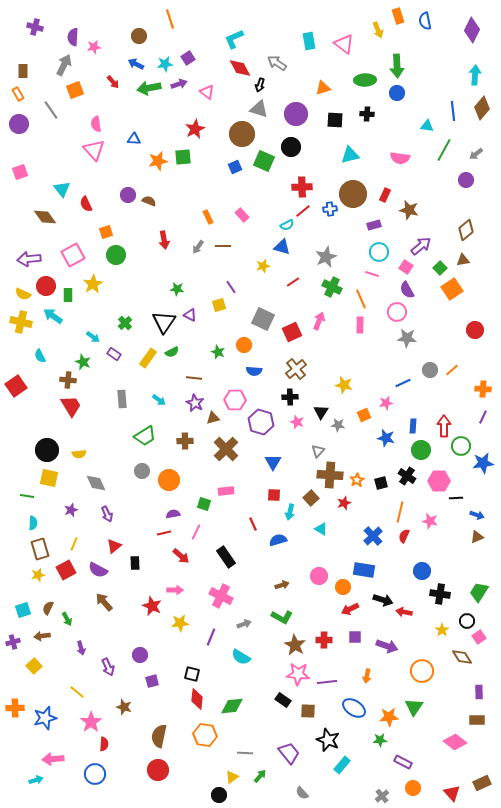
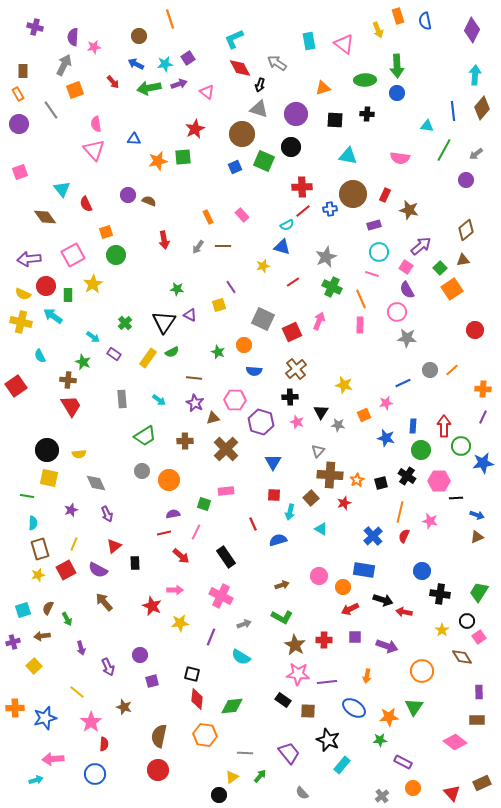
cyan triangle at (350, 155): moved 2 px left, 1 px down; rotated 24 degrees clockwise
